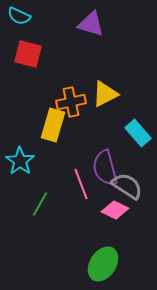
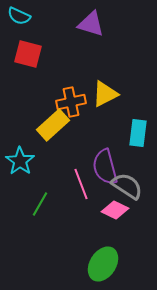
yellow rectangle: rotated 32 degrees clockwise
cyan rectangle: rotated 48 degrees clockwise
purple semicircle: moved 1 px up
